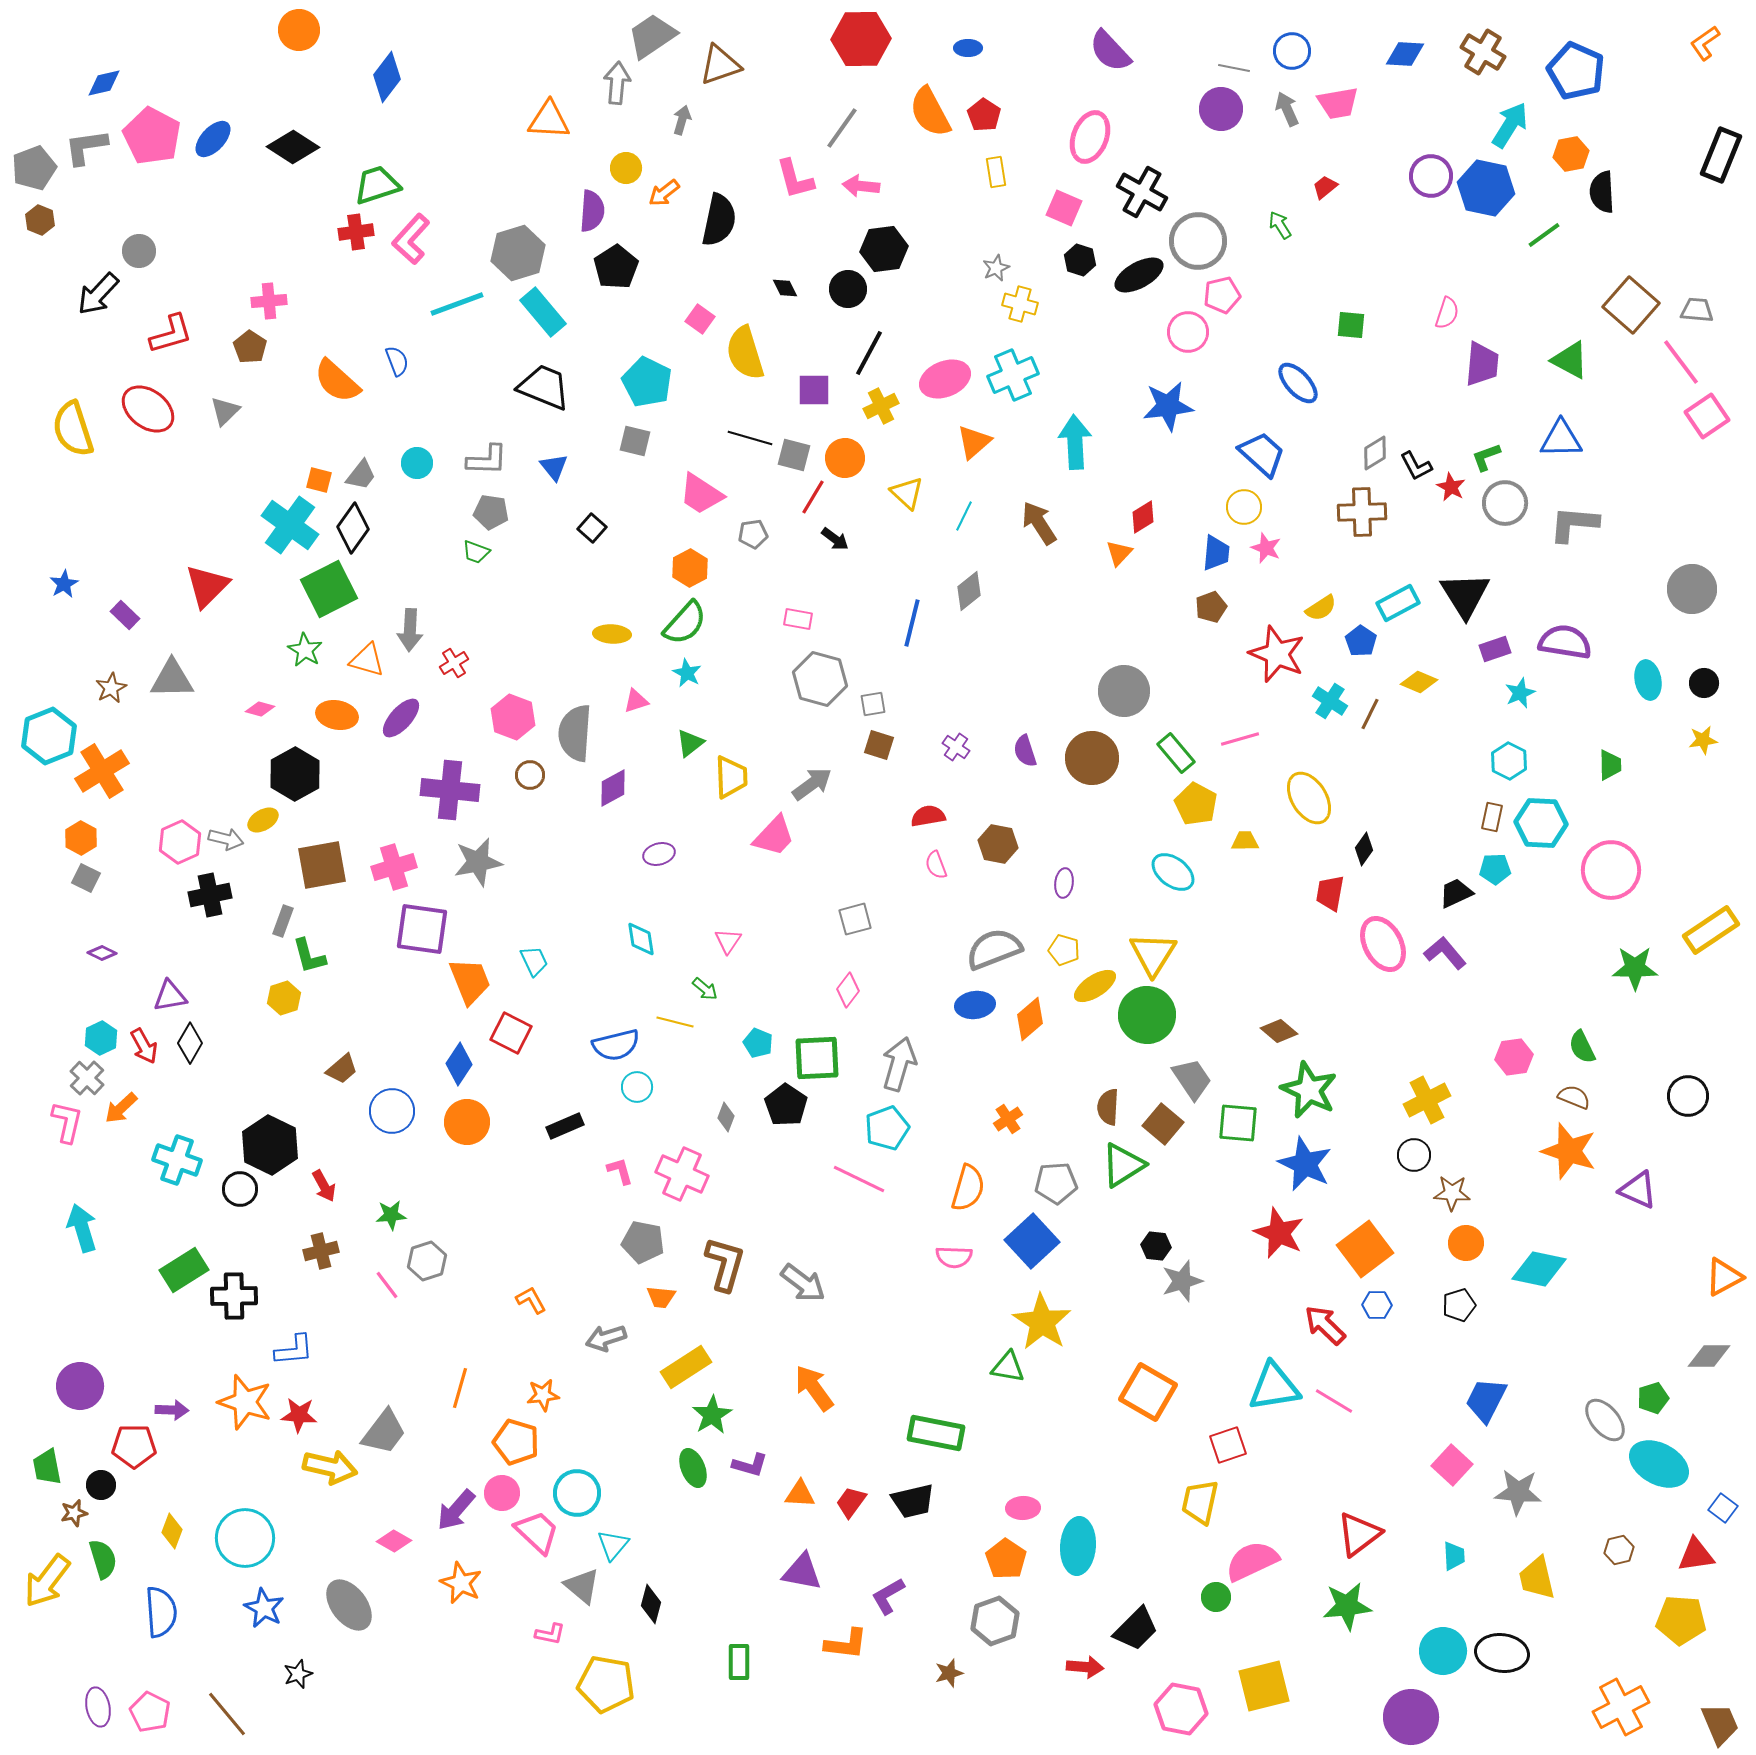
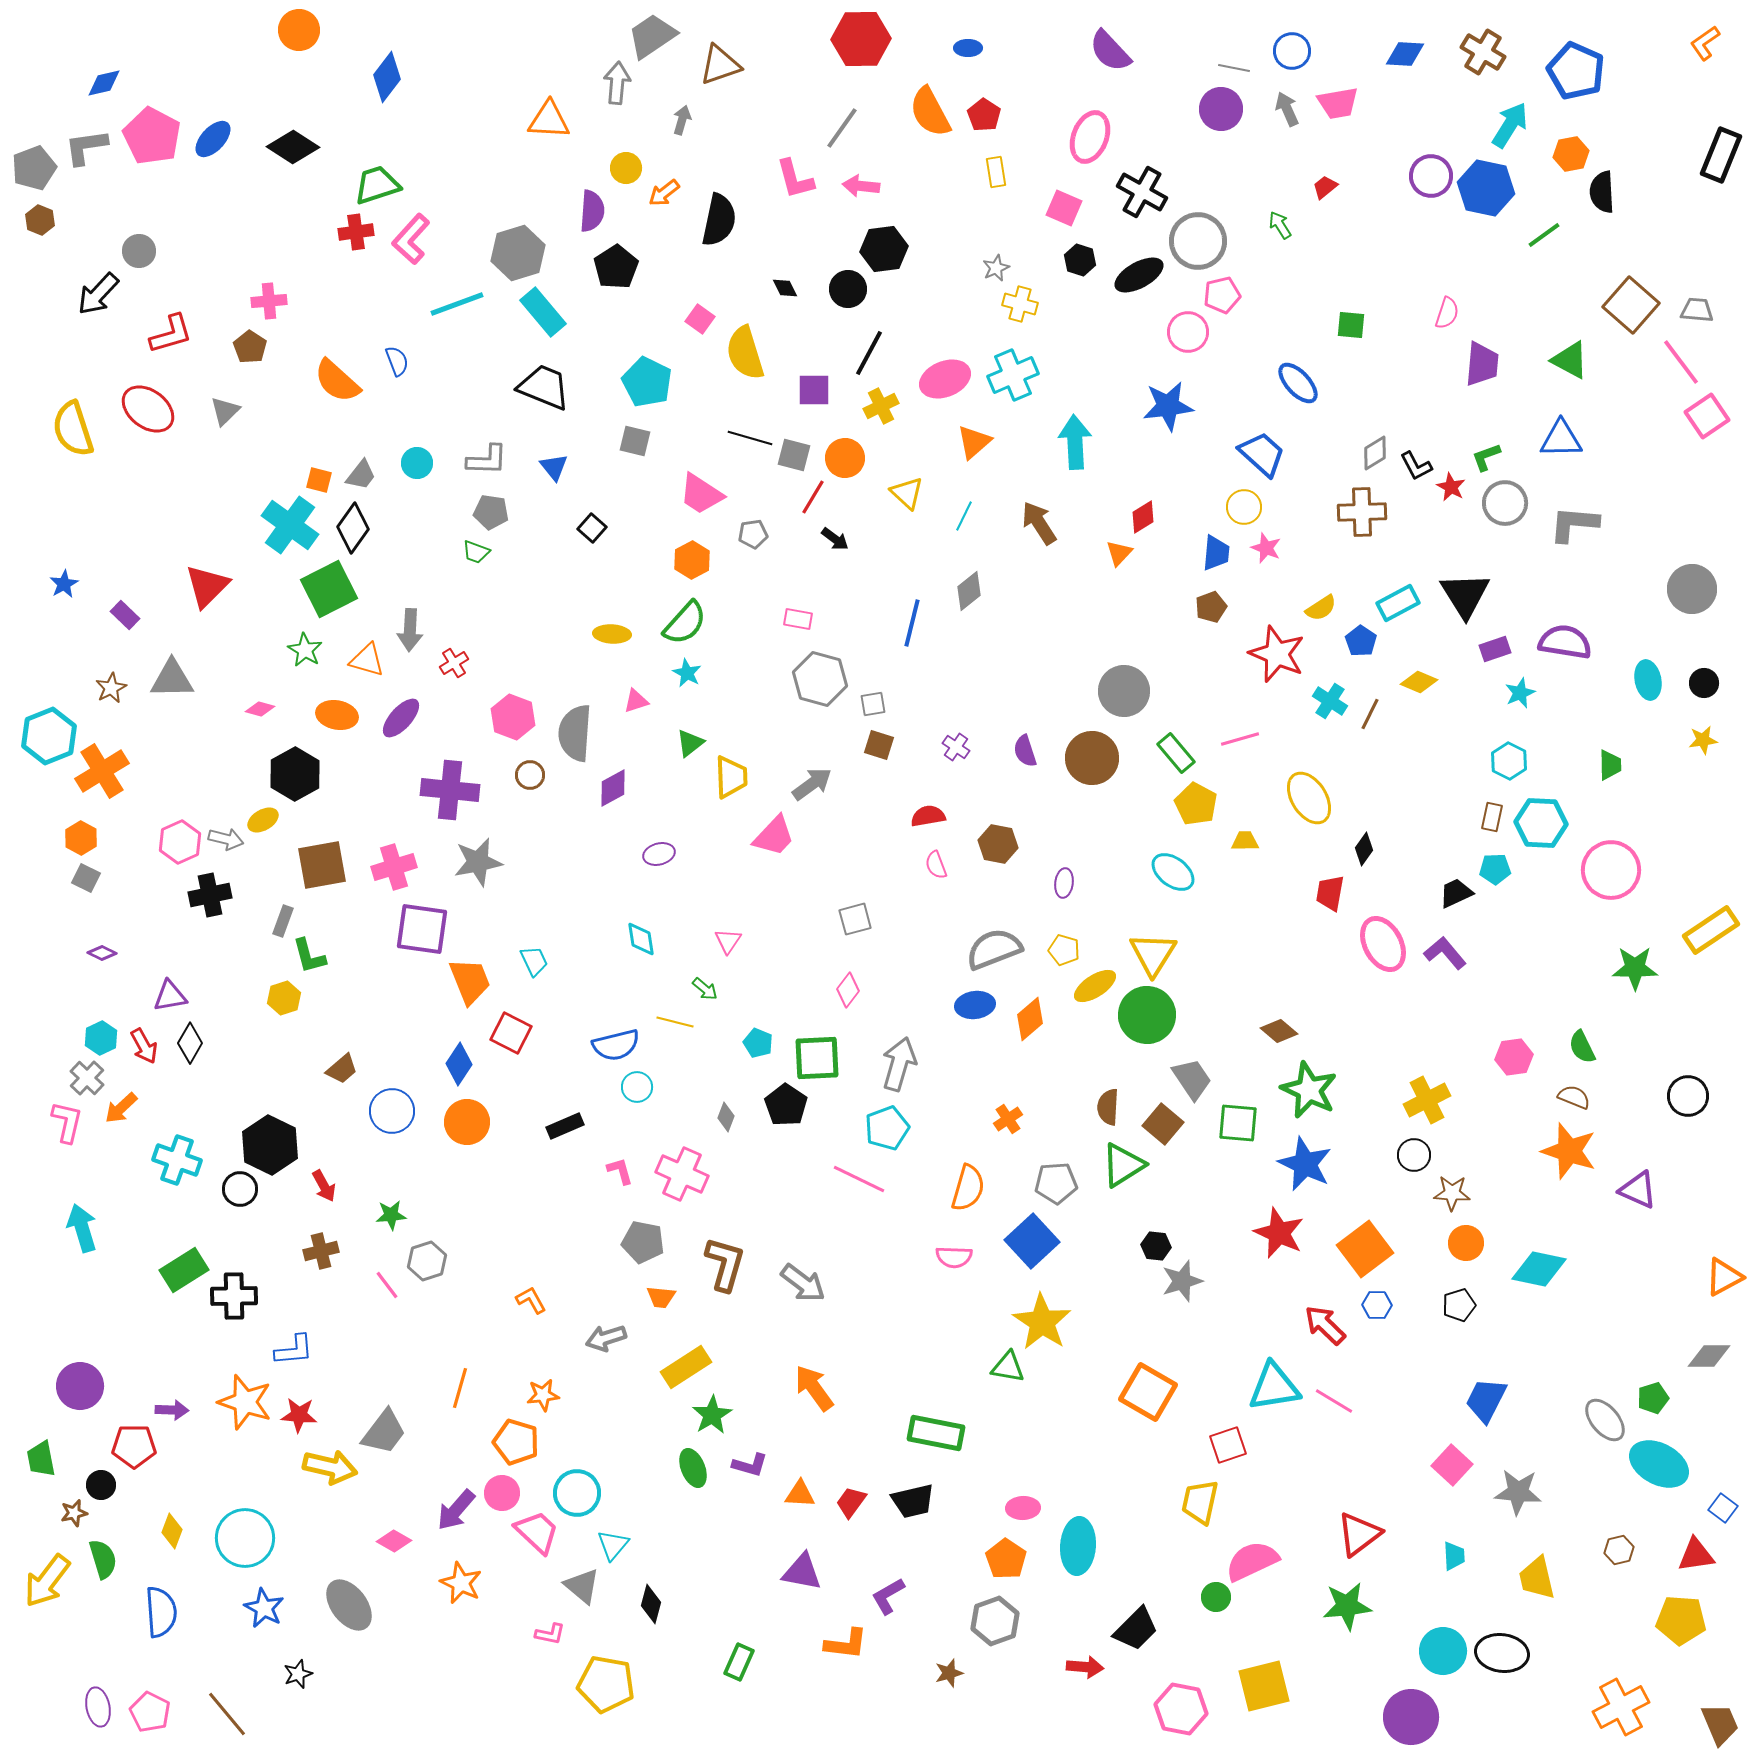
orange hexagon at (690, 568): moved 2 px right, 8 px up
green trapezoid at (47, 1467): moved 6 px left, 8 px up
green rectangle at (739, 1662): rotated 24 degrees clockwise
